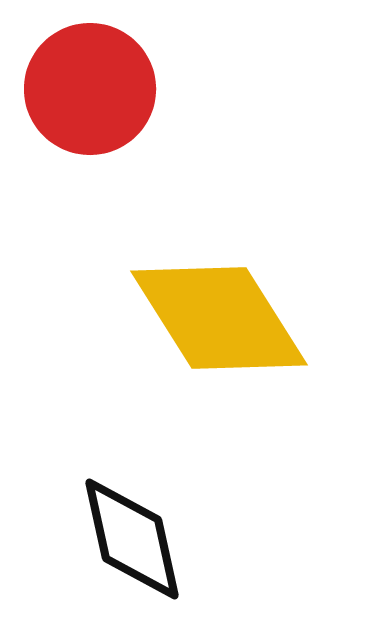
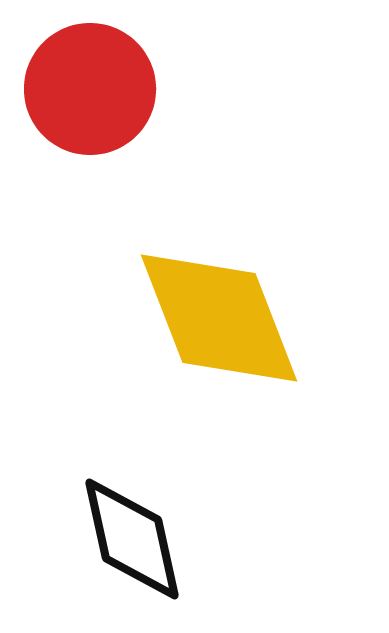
yellow diamond: rotated 11 degrees clockwise
